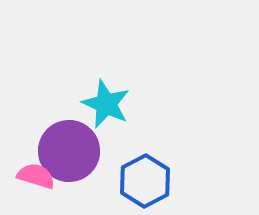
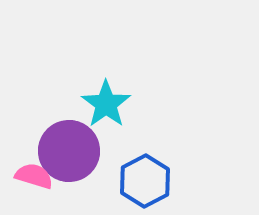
cyan star: rotated 12 degrees clockwise
pink semicircle: moved 2 px left
